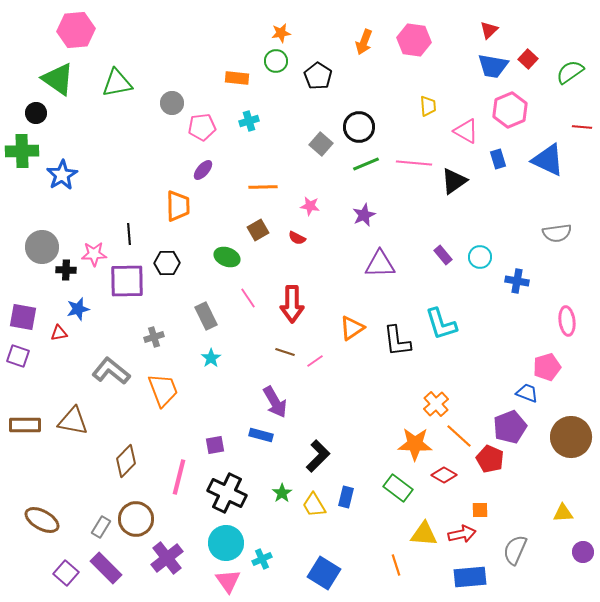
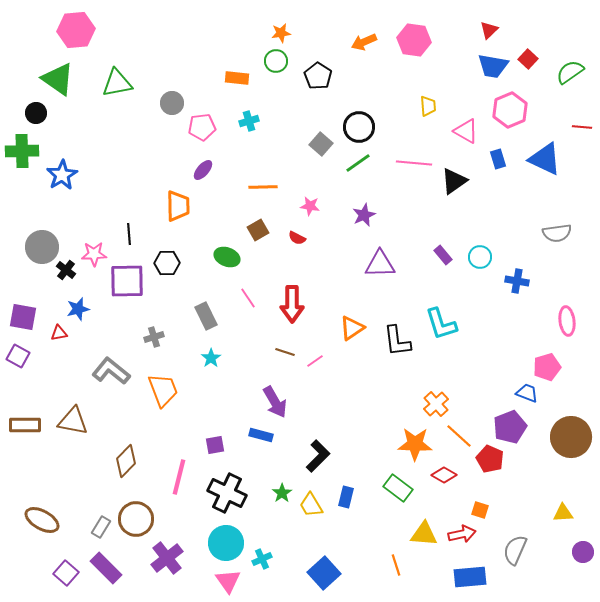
orange arrow at (364, 42): rotated 45 degrees clockwise
blue triangle at (548, 160): moved 3 px left, 1 px up
green line at (366, 164): moved 8 px left, 1 px up; rotated 12 degrees counterclockwise
black cross at (66, 270): rotated 36 degrees clockwise
purple square at (18, 356): rotated 10 degrees clockwise
yellow trapezoid at (314, 505): moved 3 px left
orange square at (480, 510): rotated 18 degrees clockwise
blue square at (324, 573): rotated 16 degrees clockwise
